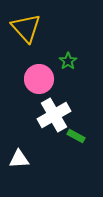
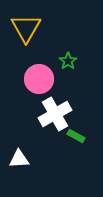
yellow triangle: rotated 12 degrees clockwise
white cross: moved 1 px right, 1 px up
